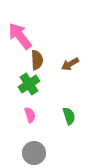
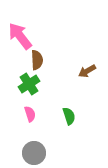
brown arrow: moved 17 px right, 7 px down
pink semicircle: moved 1 px up
